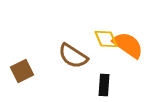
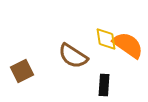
yellow diamond: rotated 15 degrees clockwise
